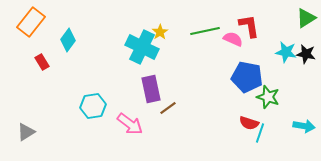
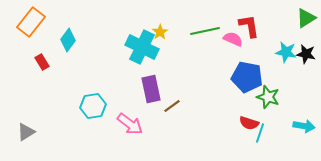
brown line: moved 4 px right, 2 px up
